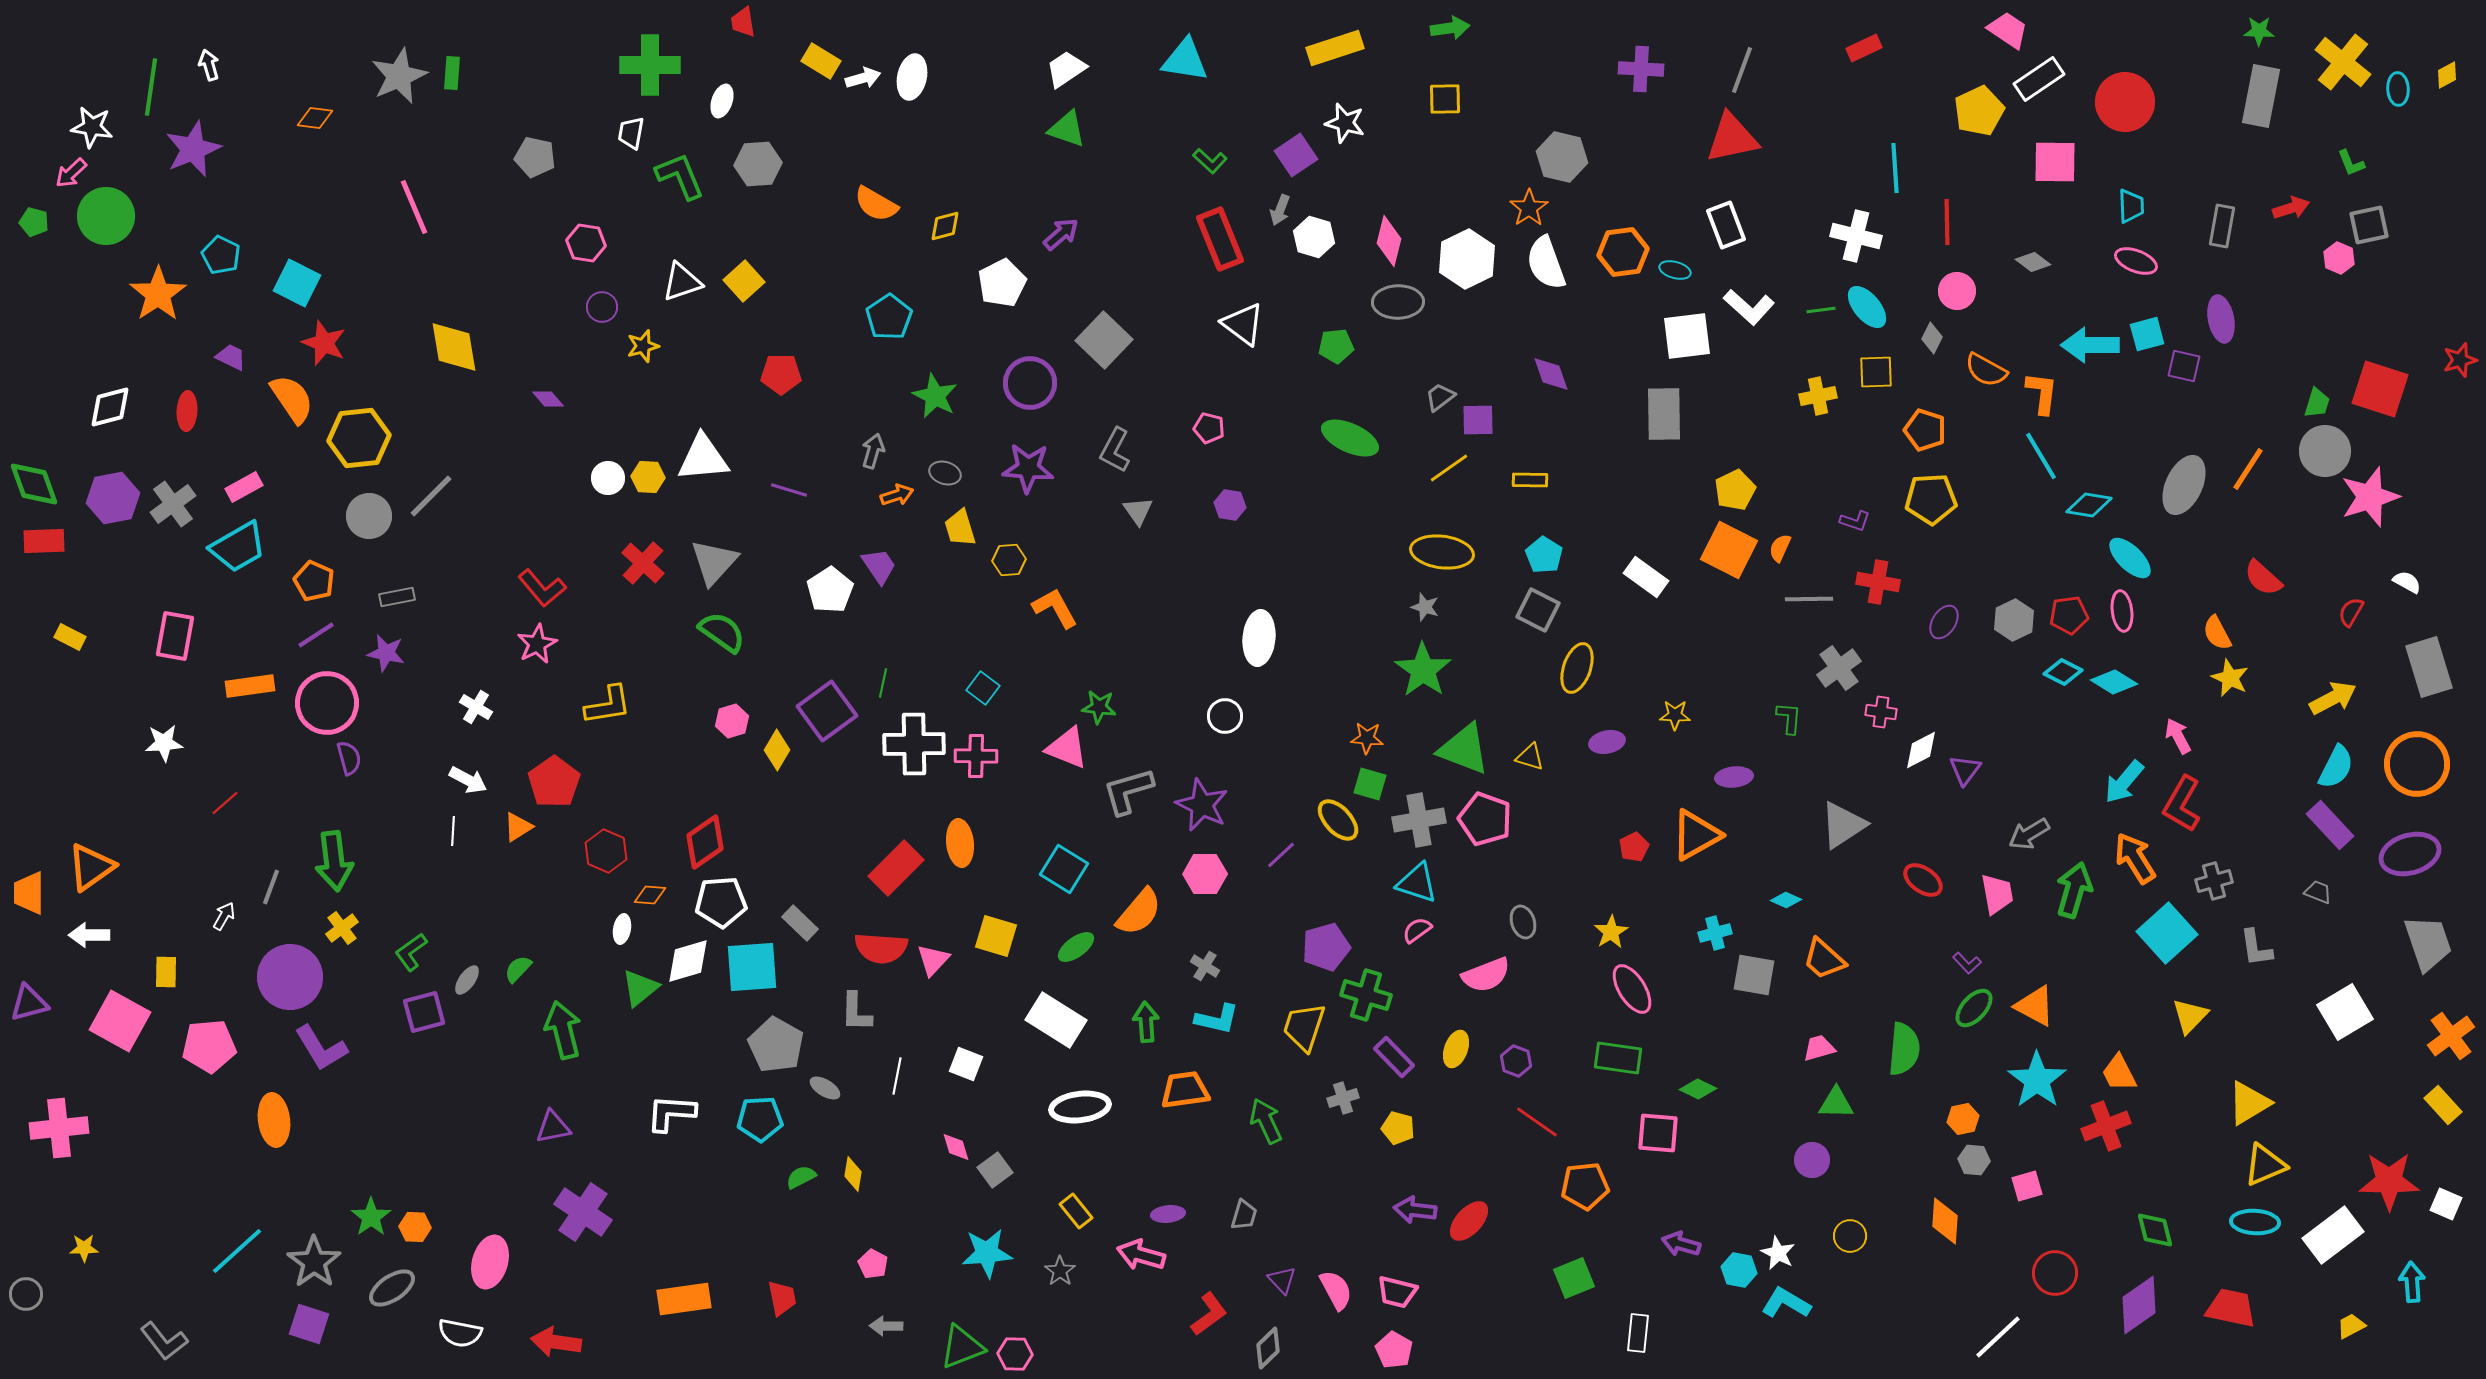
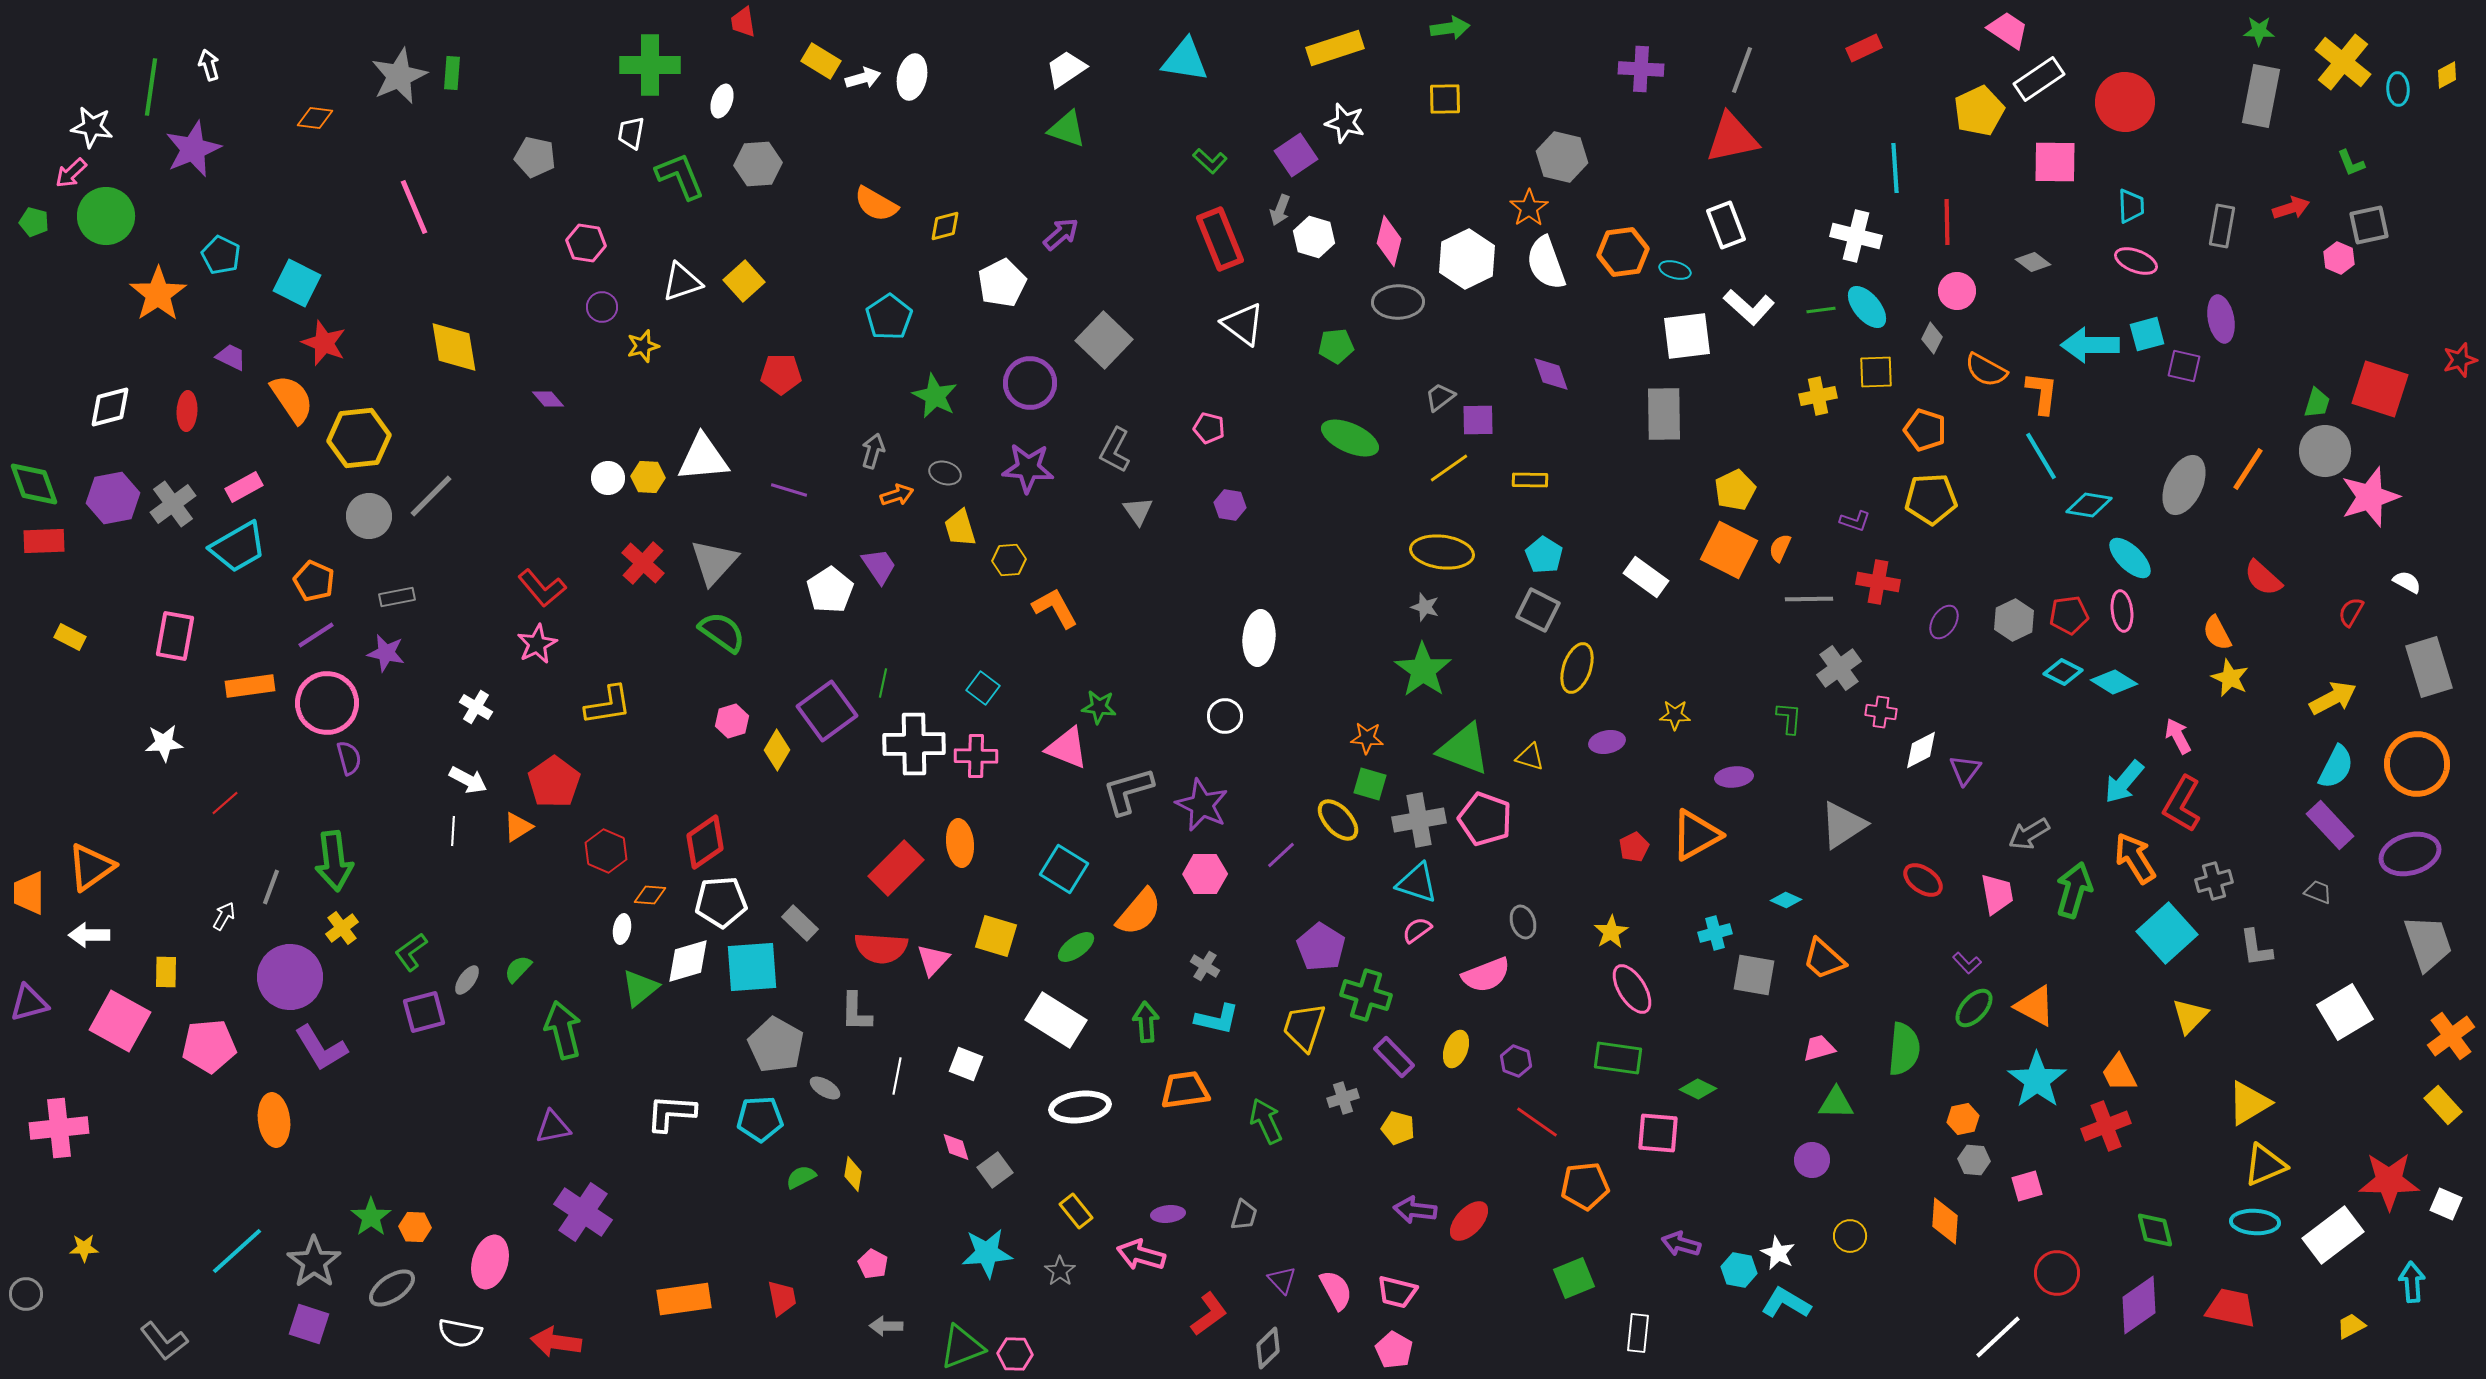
purple pentagon at (1326, 947): moved 5 px left; rotated 24 degrees counterclockwise
red circle at (2055, 1273): moved 2 px right
